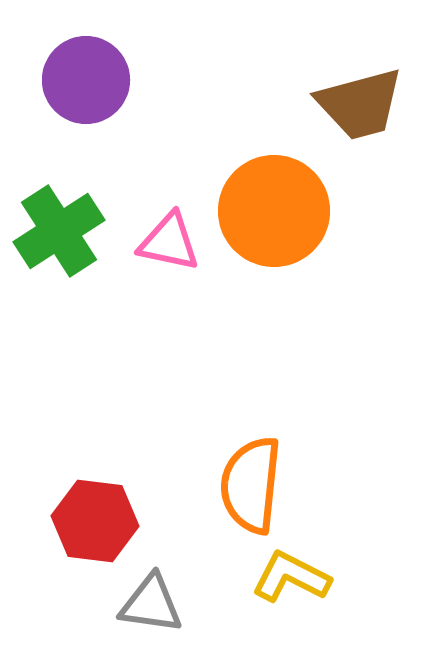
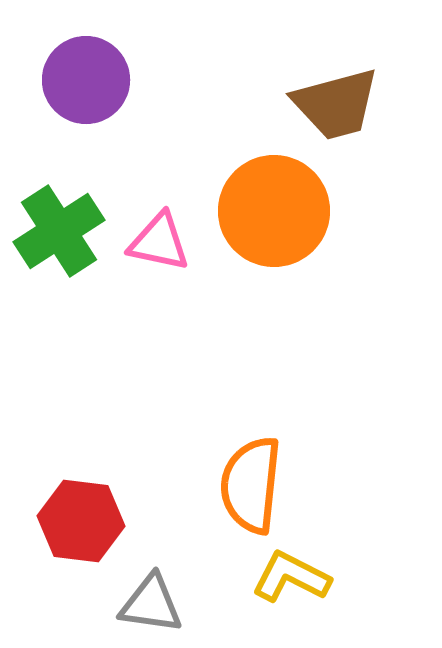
brown trapezoid: moved 24 px left
pink triangle: moved 10 px left
red hexagon: moved 14 px left
